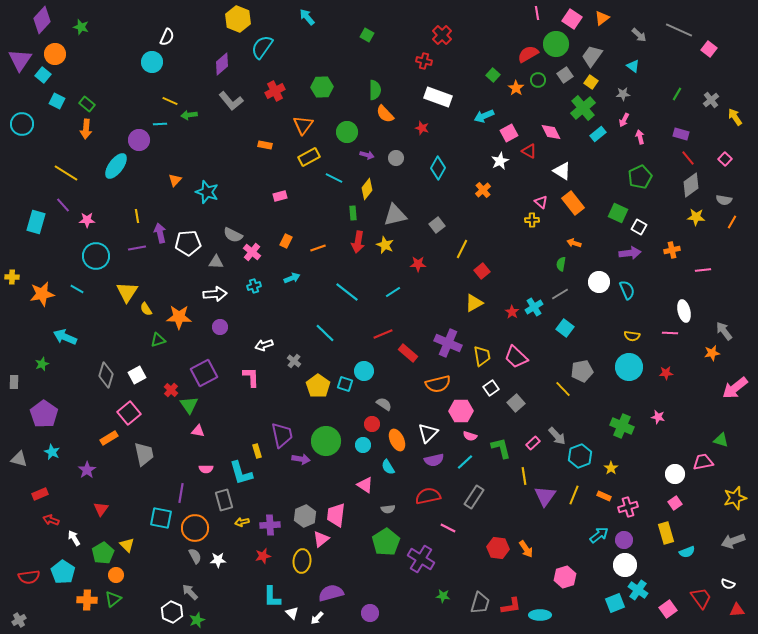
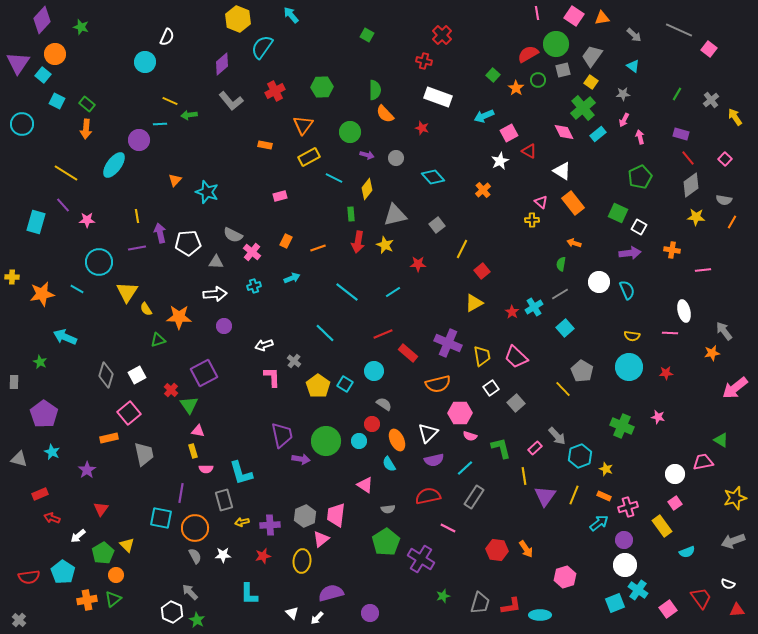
cyan arrow at (307, 17): moved 16 px left, 2 px up
orange triangle at (602, 18): rotated 28 degrees clockwise
pink square at (572, 19): moved 2 px right, 3 px up
gray arrow at (639, 35): moved 5 px left
purple triangle at (20, 60): moved 2 px left, 3 px down
cyan circle at (152, 62): moved 7 px left
gray square at (565, 75): moved 2 px left, 5 px up; rotated 21 degrees clockwise
green circle at (347, 132): moved 3 px right
pink diamond at (551, 132): moved 13 px right
cyan ellipse at (116, 166): moved 2 px left, 1 px up
cyan diamond at (438, 168): moved 5 px left, 9 px down; rotated 70 degrees counterclockwise
green rectangle at (353, 213): moved 2 px left, 1 px down
orange cross at (672, 250): rotated 21 degrees clockwise
cyan circle at (96, 256): moved 3 px right, 6 px down
purple circle at (220, 327): moved 4 px right, 1 px up
cyan square at (565, 328): rotated 12 degrees clockwise
green star at (42, 364): moved 2 px left, 2 px up; rotated 24 degrees counterclockwise
cyan circle at (364, 371): moved 10 px right
gray pentagon at (582, 371): rotated 30 degrees counterclockwise
pink L-shape at (251, 377): moved 21 px right
cyan square at (345, 384): rotated 14 degrees clockwise
pink hexagon at (461, 411): moved 1 px left, 2 px down
orange rectangle at (109, 438): rotated 18 degrees clockwise
green triangle at (721, 440): rotated 14 degrees clockwise
pink rectangle at (533, 443): moved 2 px right, 5 px down
cyan circle at (363, 445): moved 4 px left, 4 px up
yellow rectangle at (257, 451): moved 64 px left
cyan line at (465, 462): moved 6 px down
cyan semicircle at (388, 467): moved 1 px right, 3 px up
yellow star at (611, 468): moved 5 px left, 1 px down; rotated 16 degrees counterclockwise
red arrow at (51, 520): moved 1 px right, 2 px up
yellow rectangle at (666, 533): moved 4 px left, 7 px up; rotated 20 degrees counterclockwise
cyan arrow at (599, 535): moved 12 px up
white arrow at (74, 538): moved 4 px right, 2 px up; rotated 98 degrees counterclockwise
red hexagon at (498, 548): moved 1 px left, 2 px down
white star at (218, 560): moved 5 px right, 5 px up
green star at (443, 596): rotated 24 degrees counterclockwise
cyan L-shape at (272, 597): moved 23 px left, 3 px up
orange cross at (87, 600): rotated 12 degrees counterclockwise
gray cross at (19, 620): rotated 16 degrees counterclockwise
green star at (197, 620): rotated 21 degrees counterclockwise
